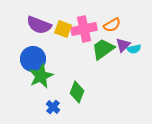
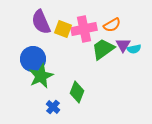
purple semicircle: moved 2 px right, 3 px up; rotated 45 degrees clockwise
purple triangle: rotated 14 degrees counterclockwise
